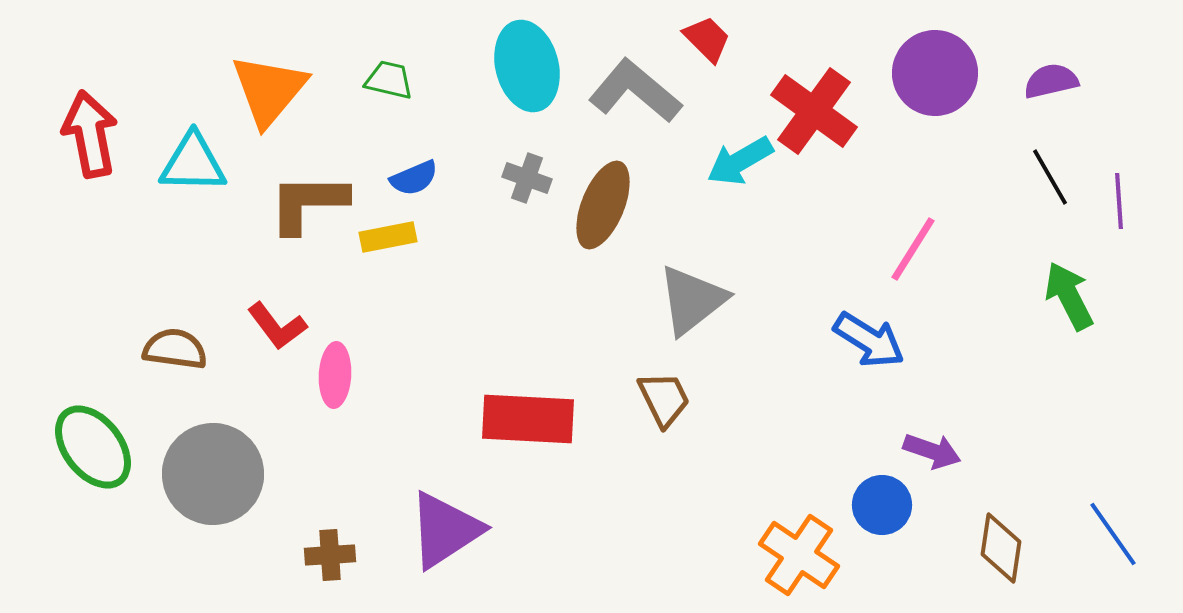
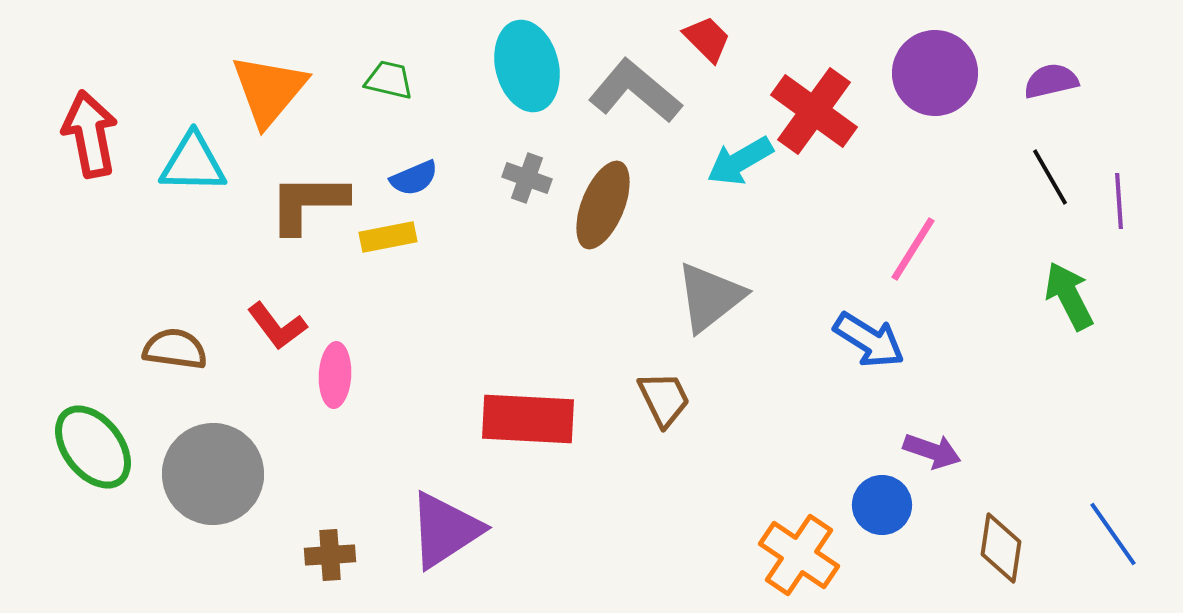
gray triangle: moved 18 px right, 3 px up
